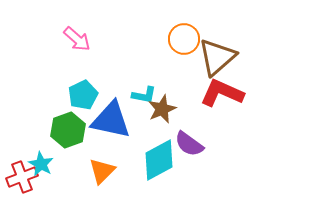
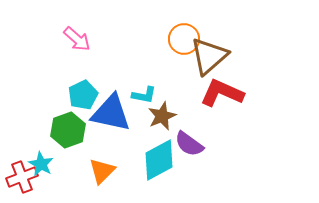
brown triangle: moved 8 px left, 1 px up
brown star: moved 7 px down
blue triangle: moved 7 px up
